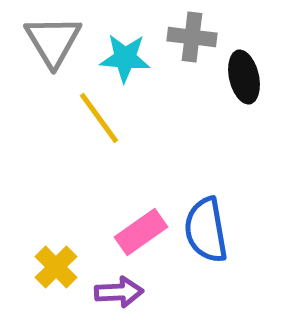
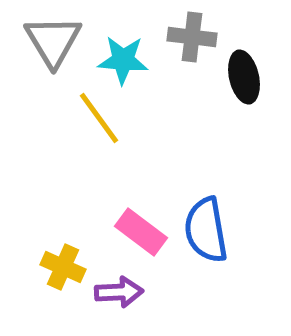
cyan star: moved 2 px left, 2 px down
pink rectangle: rotated 72 degrees clockwise
yellow cross: moved 7 px right; rotated 21 degrees counterclockwise
